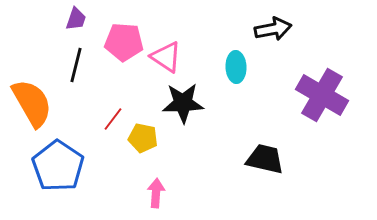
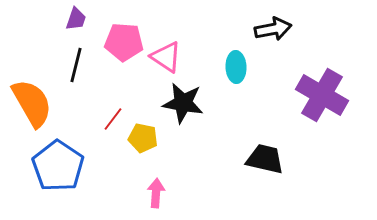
black star: rotated 12 degrees clockwise
